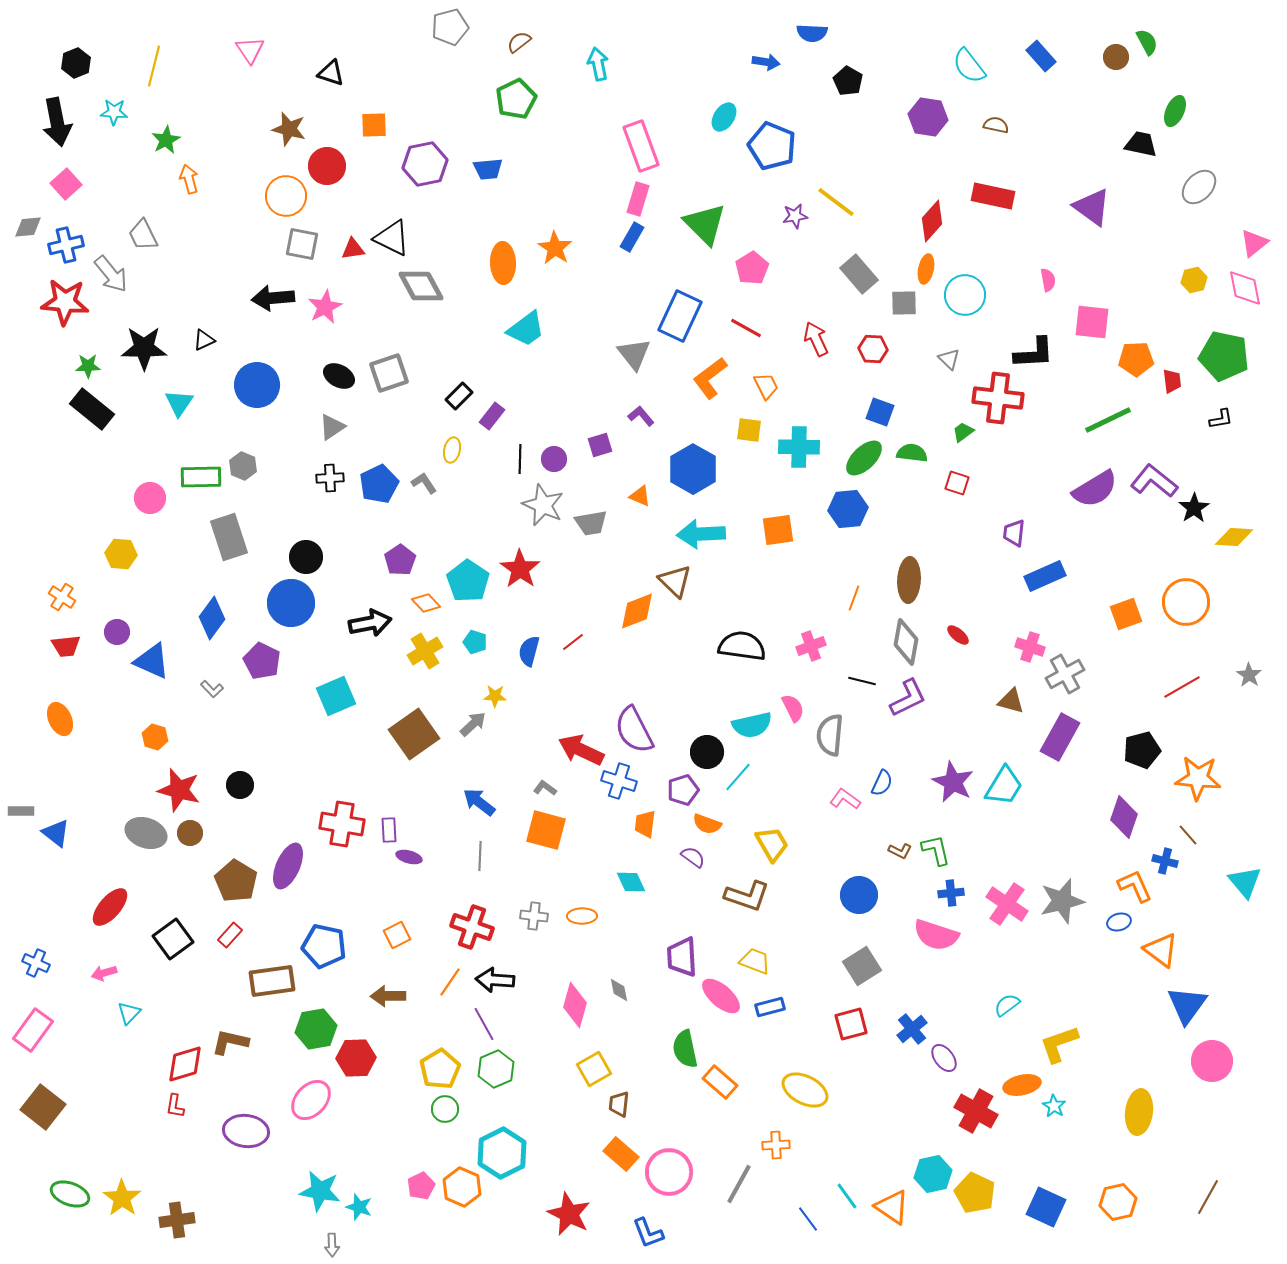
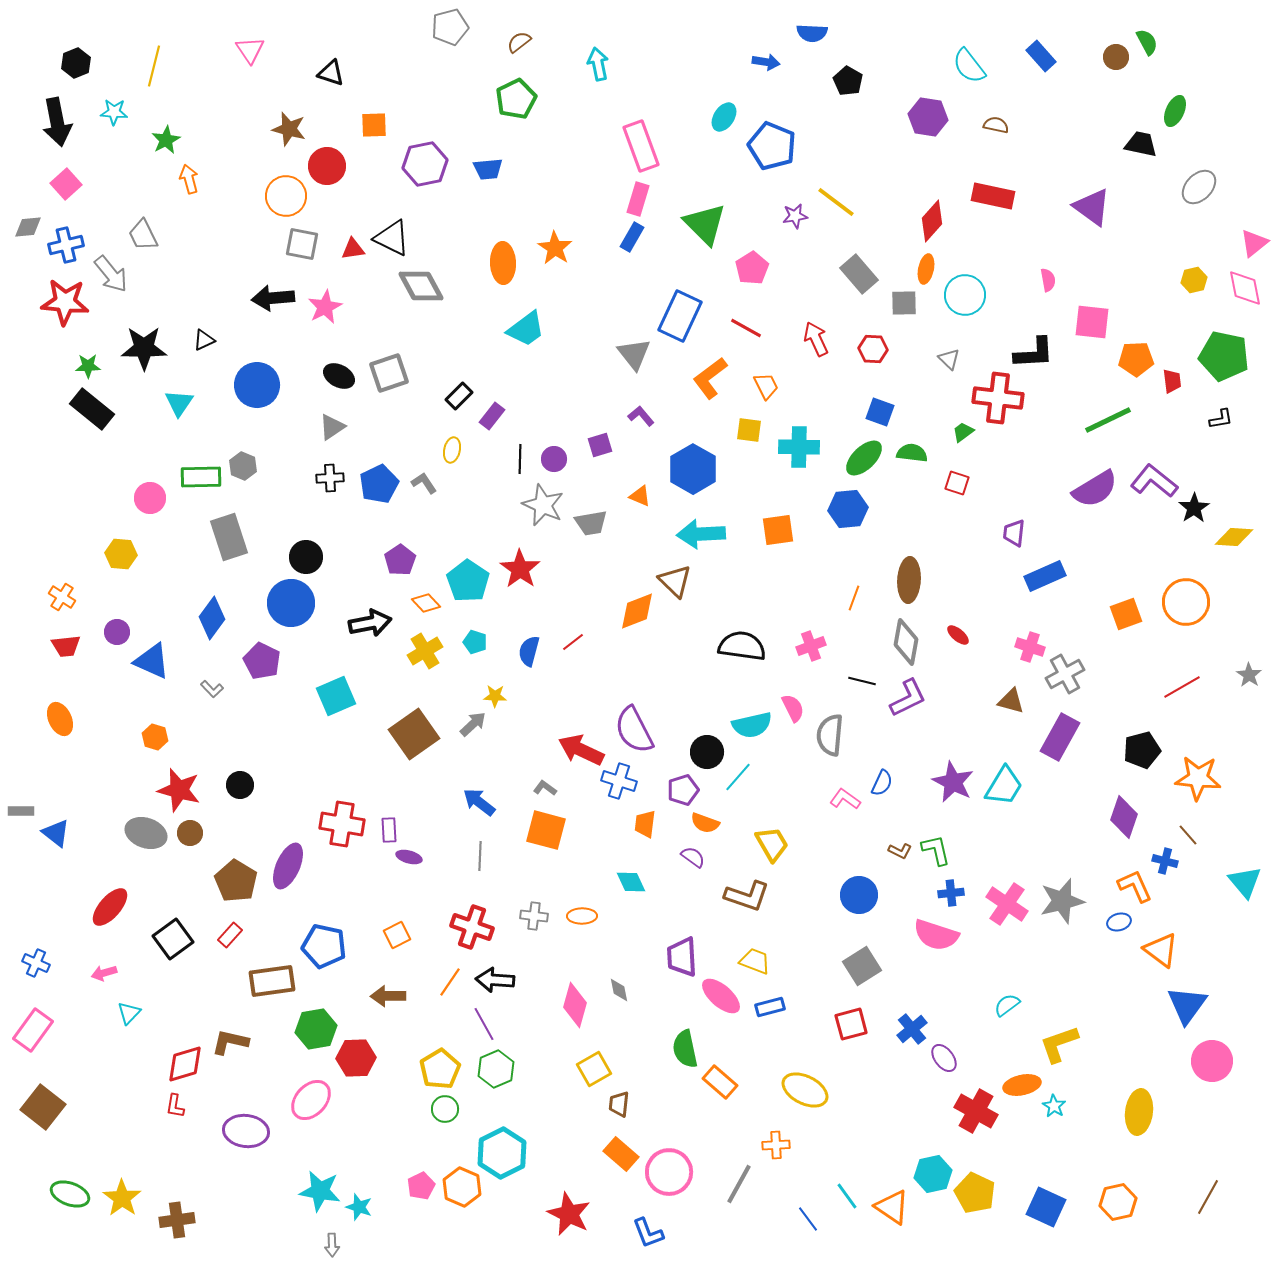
orange semicircle at (707, 824): moved 2 px left, 1 px up
